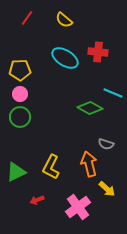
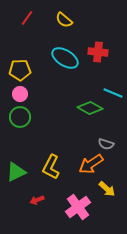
orange arrow: moved 2 px right; rotated 110 degrees counterclockwise
